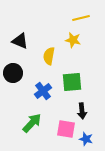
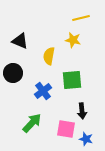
green square: moved 2 px up
